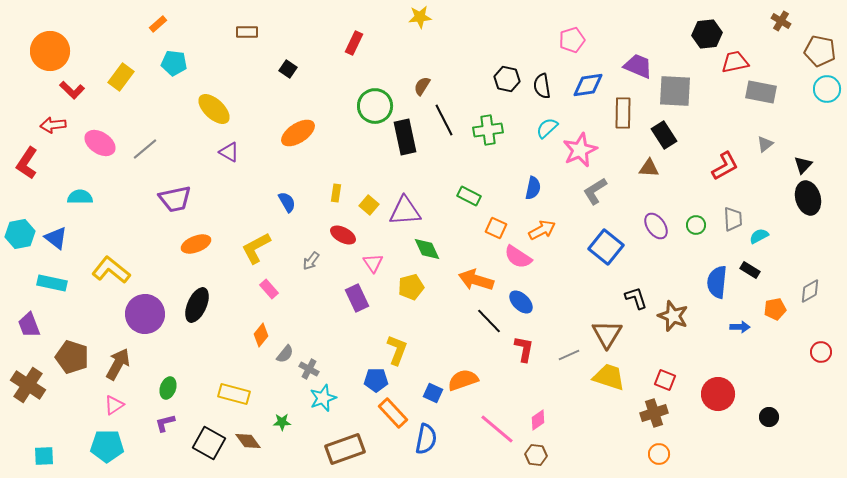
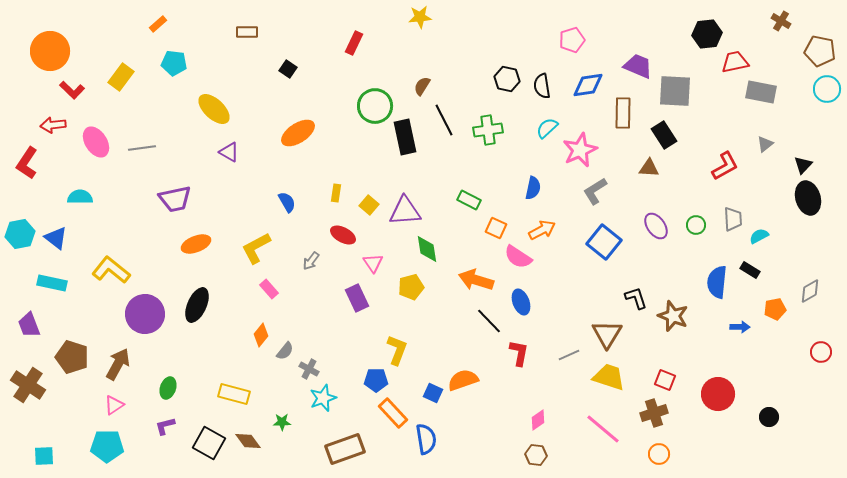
pink ellipse at (100, 143): moved 4 px left, 1 px up; rotated 24 degrees clockwise
gray line at (145, 149): moved 3 px left, 1 px up; rotated 32 degrees clockwise
green rectangle at (469, 196): moved 4 px down
blue square at (606, 247): moved 2 px left, 5 px up
green diamond at (427, 249): rotated 16 degrees clockwise
blue ellipse at (521, 302): rotated 25 degrees clockwise
red L-shape at (524, 349): moved 5 px left, 4 px down
gray semicircle at (285, 354): moved 3 px up
purple L-shape at (165, 423): moved 3 px down
pink line at (497, 429): moved 106 px right
blue semicircle at (426, 439): rotated 20 degrees counterclockwise
